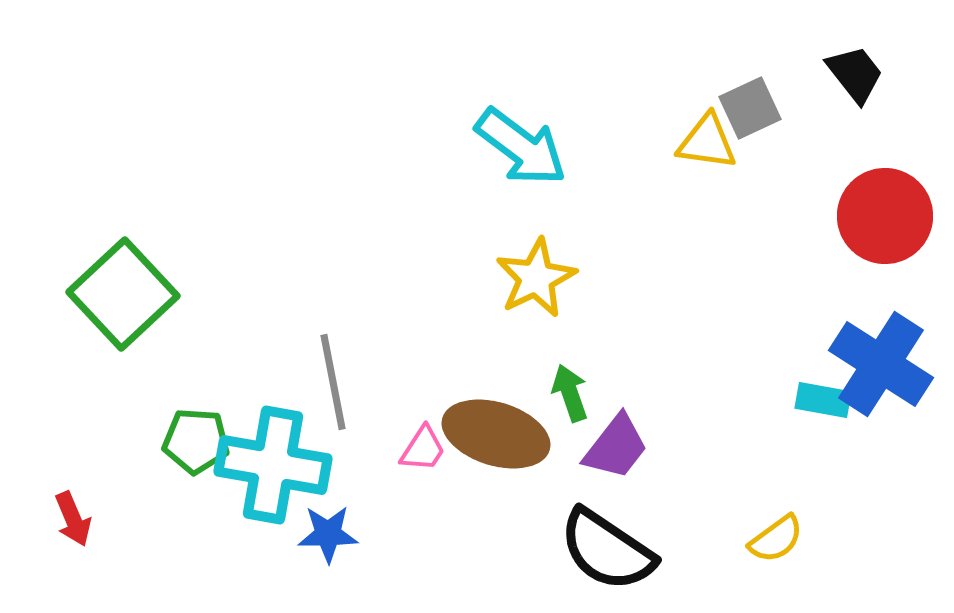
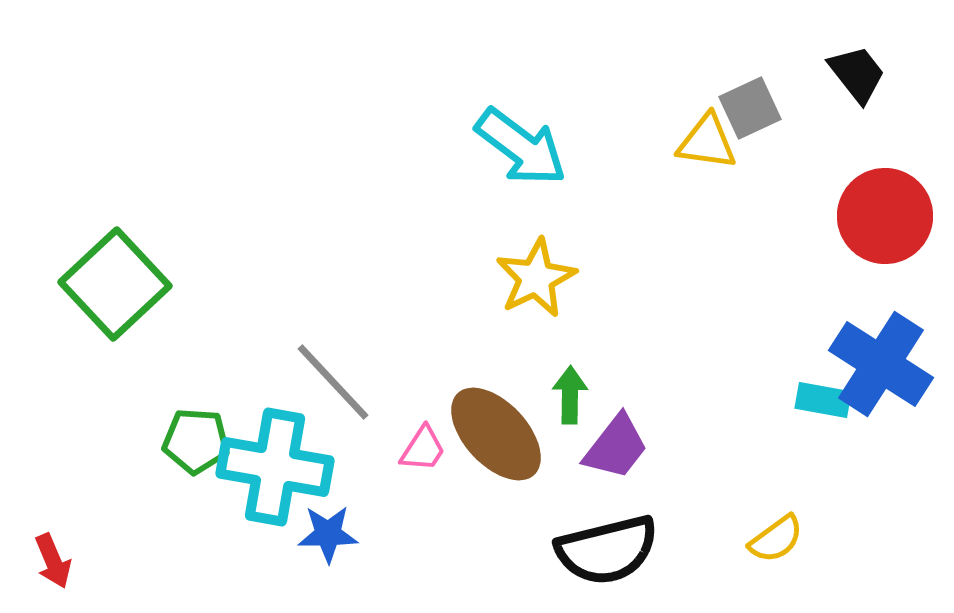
black trapezoid: moved 2 px right
green square: moved 8 px left, 10 px up
gray line: rotated 32 degrees counterclockwise
green arrow: moved 2 px down; rotated 20 degrees clockwise
brown ellipse: rotated 30 degrees clockwise
cyan cross: moved 2 px right, 2 px down
red arrow: moved 20 px left, 42 px down
black semicircle: rotated 48 degrees counterclockwise
